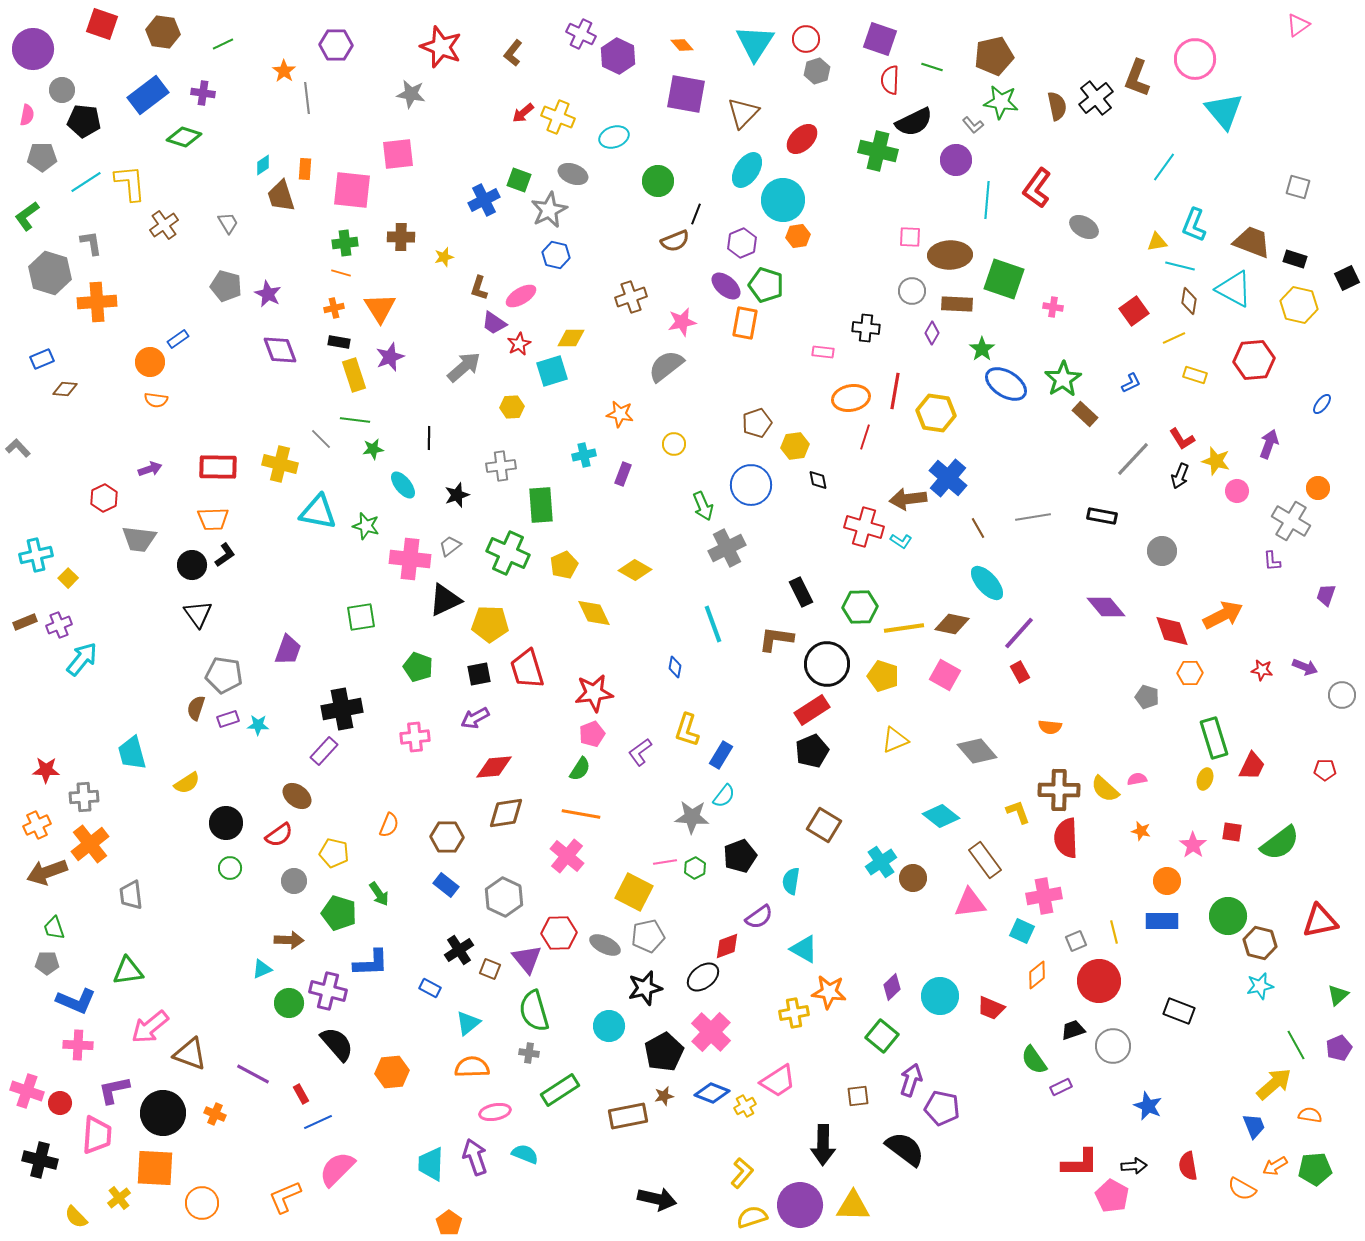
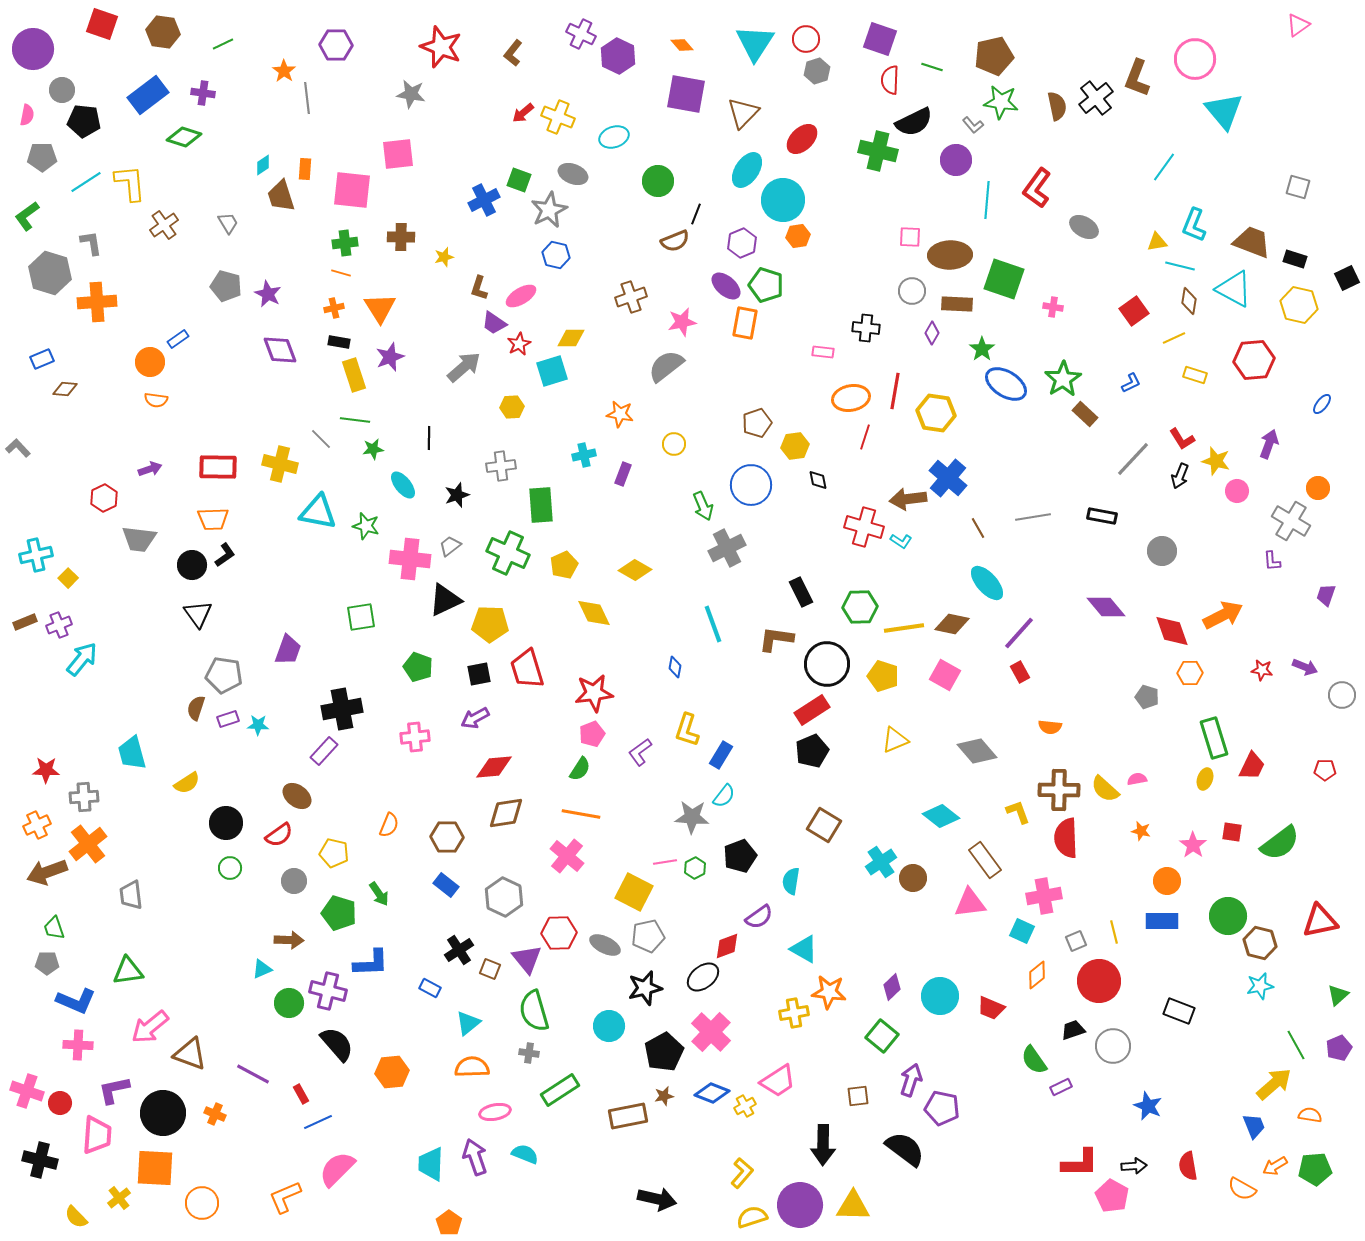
orange cross at (90, 844): moved 2 px left
